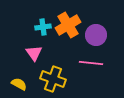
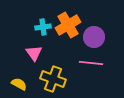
purple circle: moved 2 px left, 2 px down
